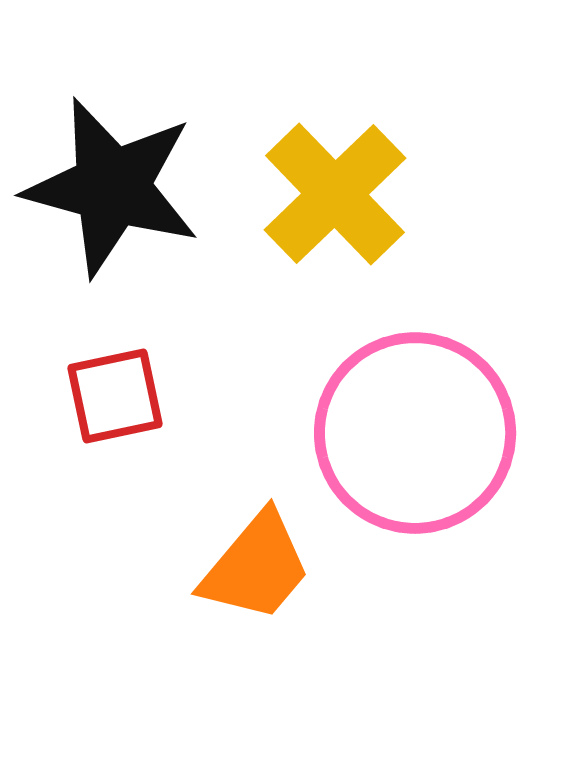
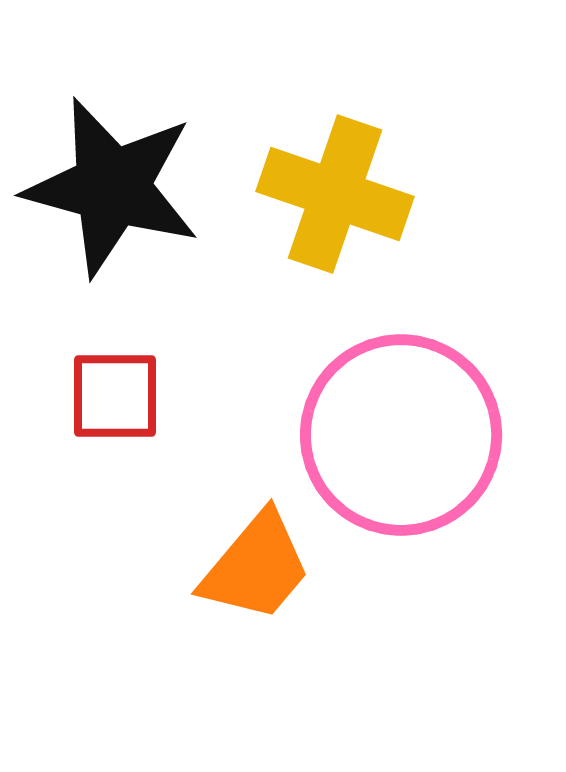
yellow cross: rotated 27 degrees counterclockwise
red square: rotated 12 degrees clockwise
pink circle: moved 14 px left, 2 px down
